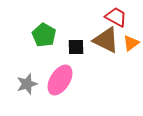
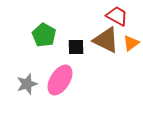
red trapezoid: moved 1 px right, 1 px up
